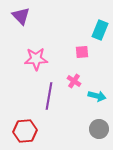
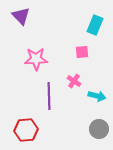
cyan rectangle: moved 5 px left, 5 px up
purple line: rotated 12 degrees counterclockwise
red hexagon: moved 1 px right, 1 px up
